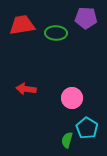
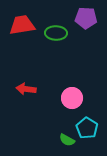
green semicircle: rotated 77 degrees counterclockwise
